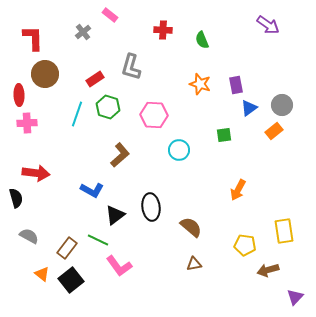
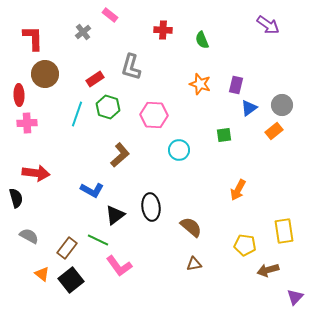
purple rectangle: rotated 24 degrees clockwise
